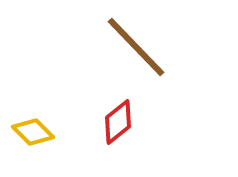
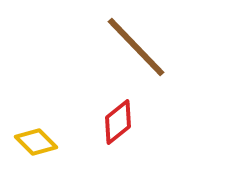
yellow diamond: moved 3 px right, 10 px down
